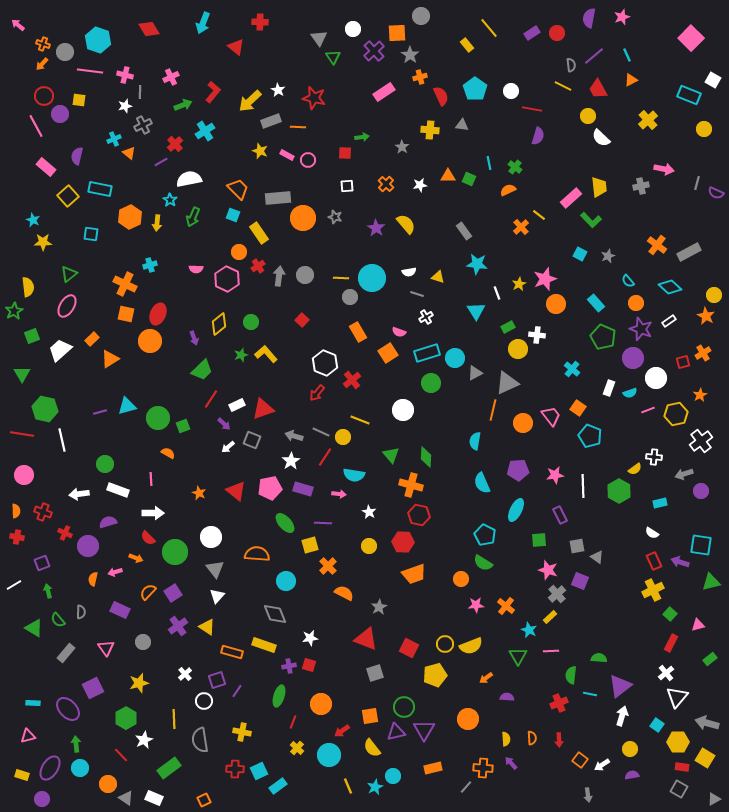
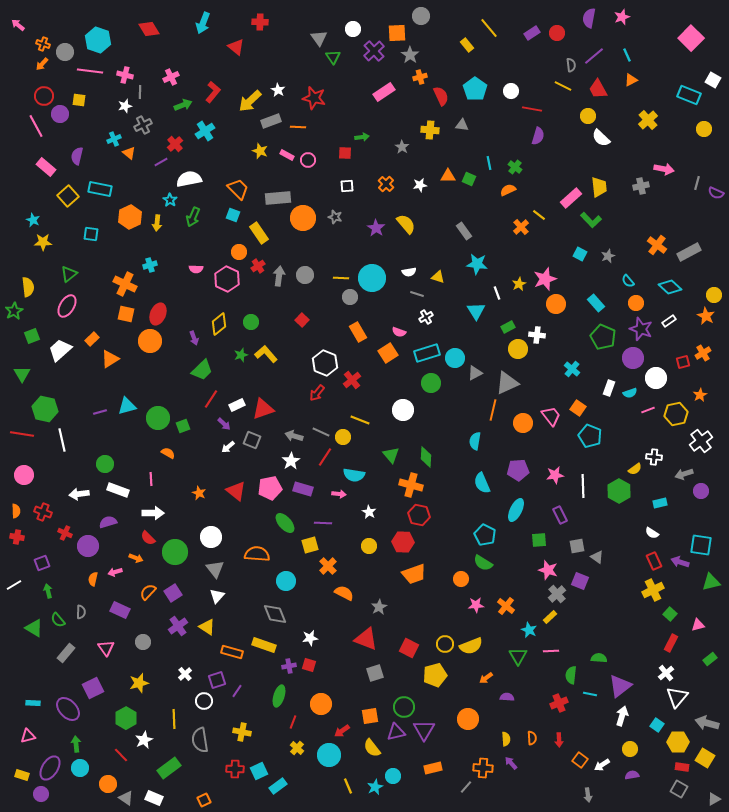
purple circle at (42, 799): moved 1 px left, 5 px up
